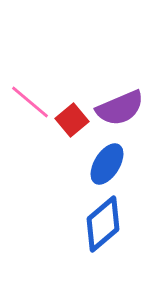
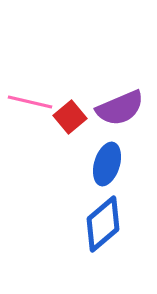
pink line: rotated 27 degrees counterclockwise
red square: moved 2 px left, 3 px up
blue ellipse: rotated 15 degrees counterclockwise
